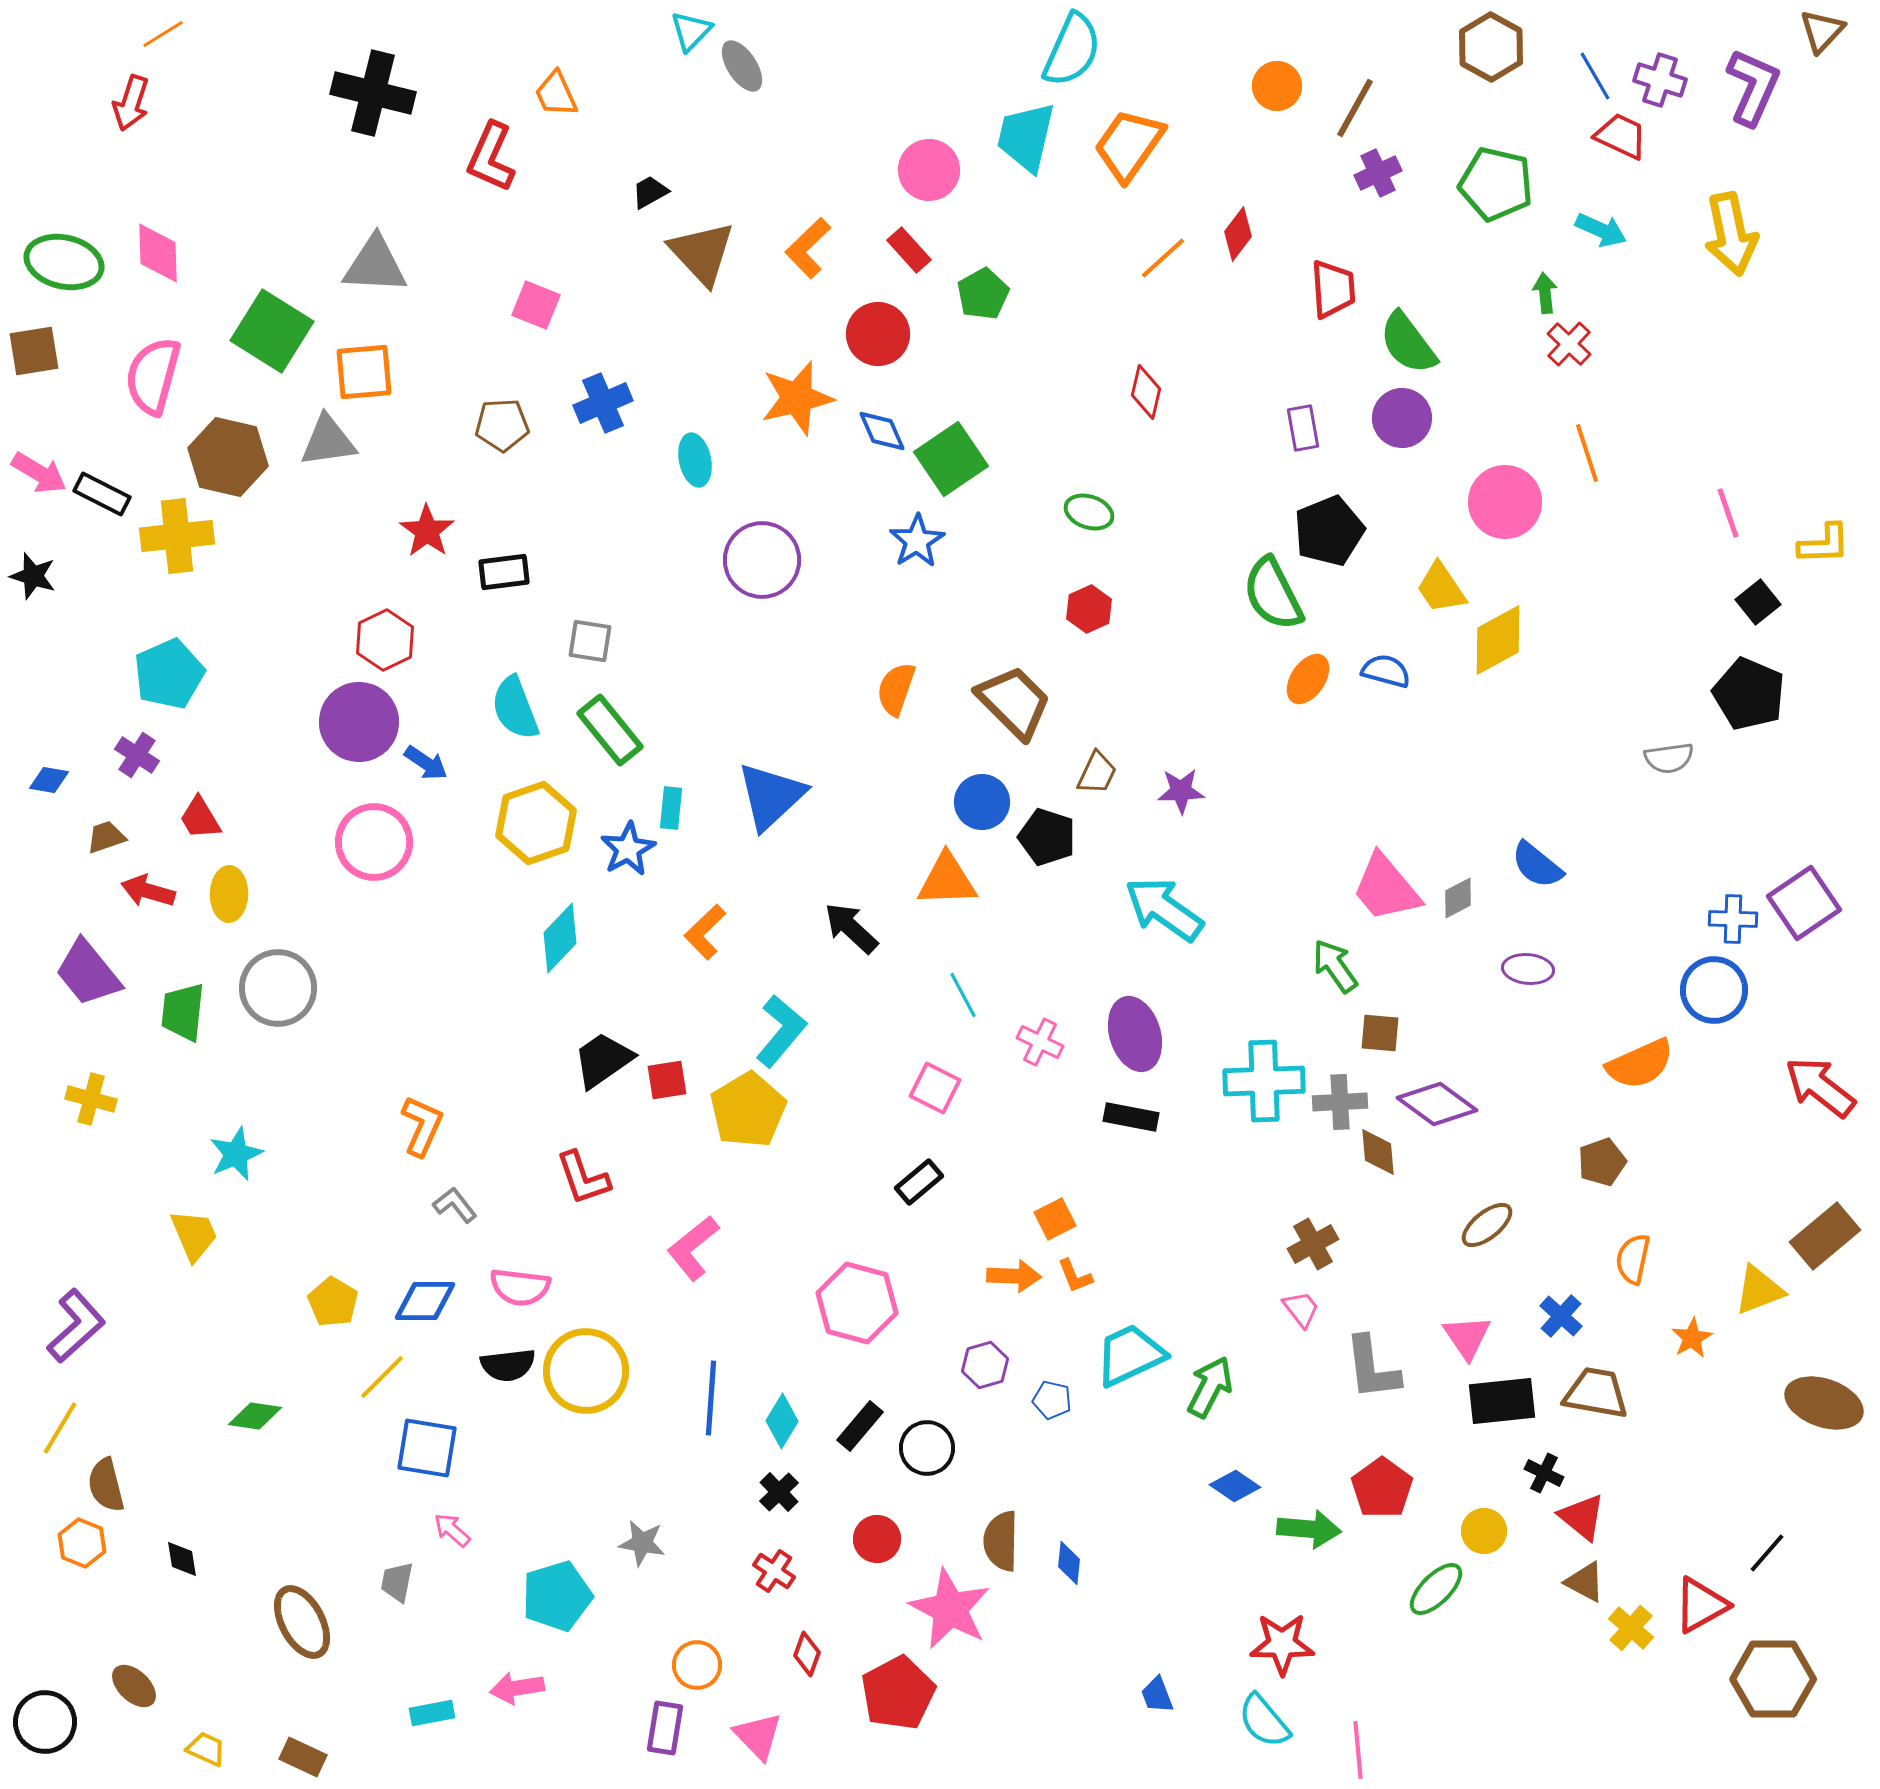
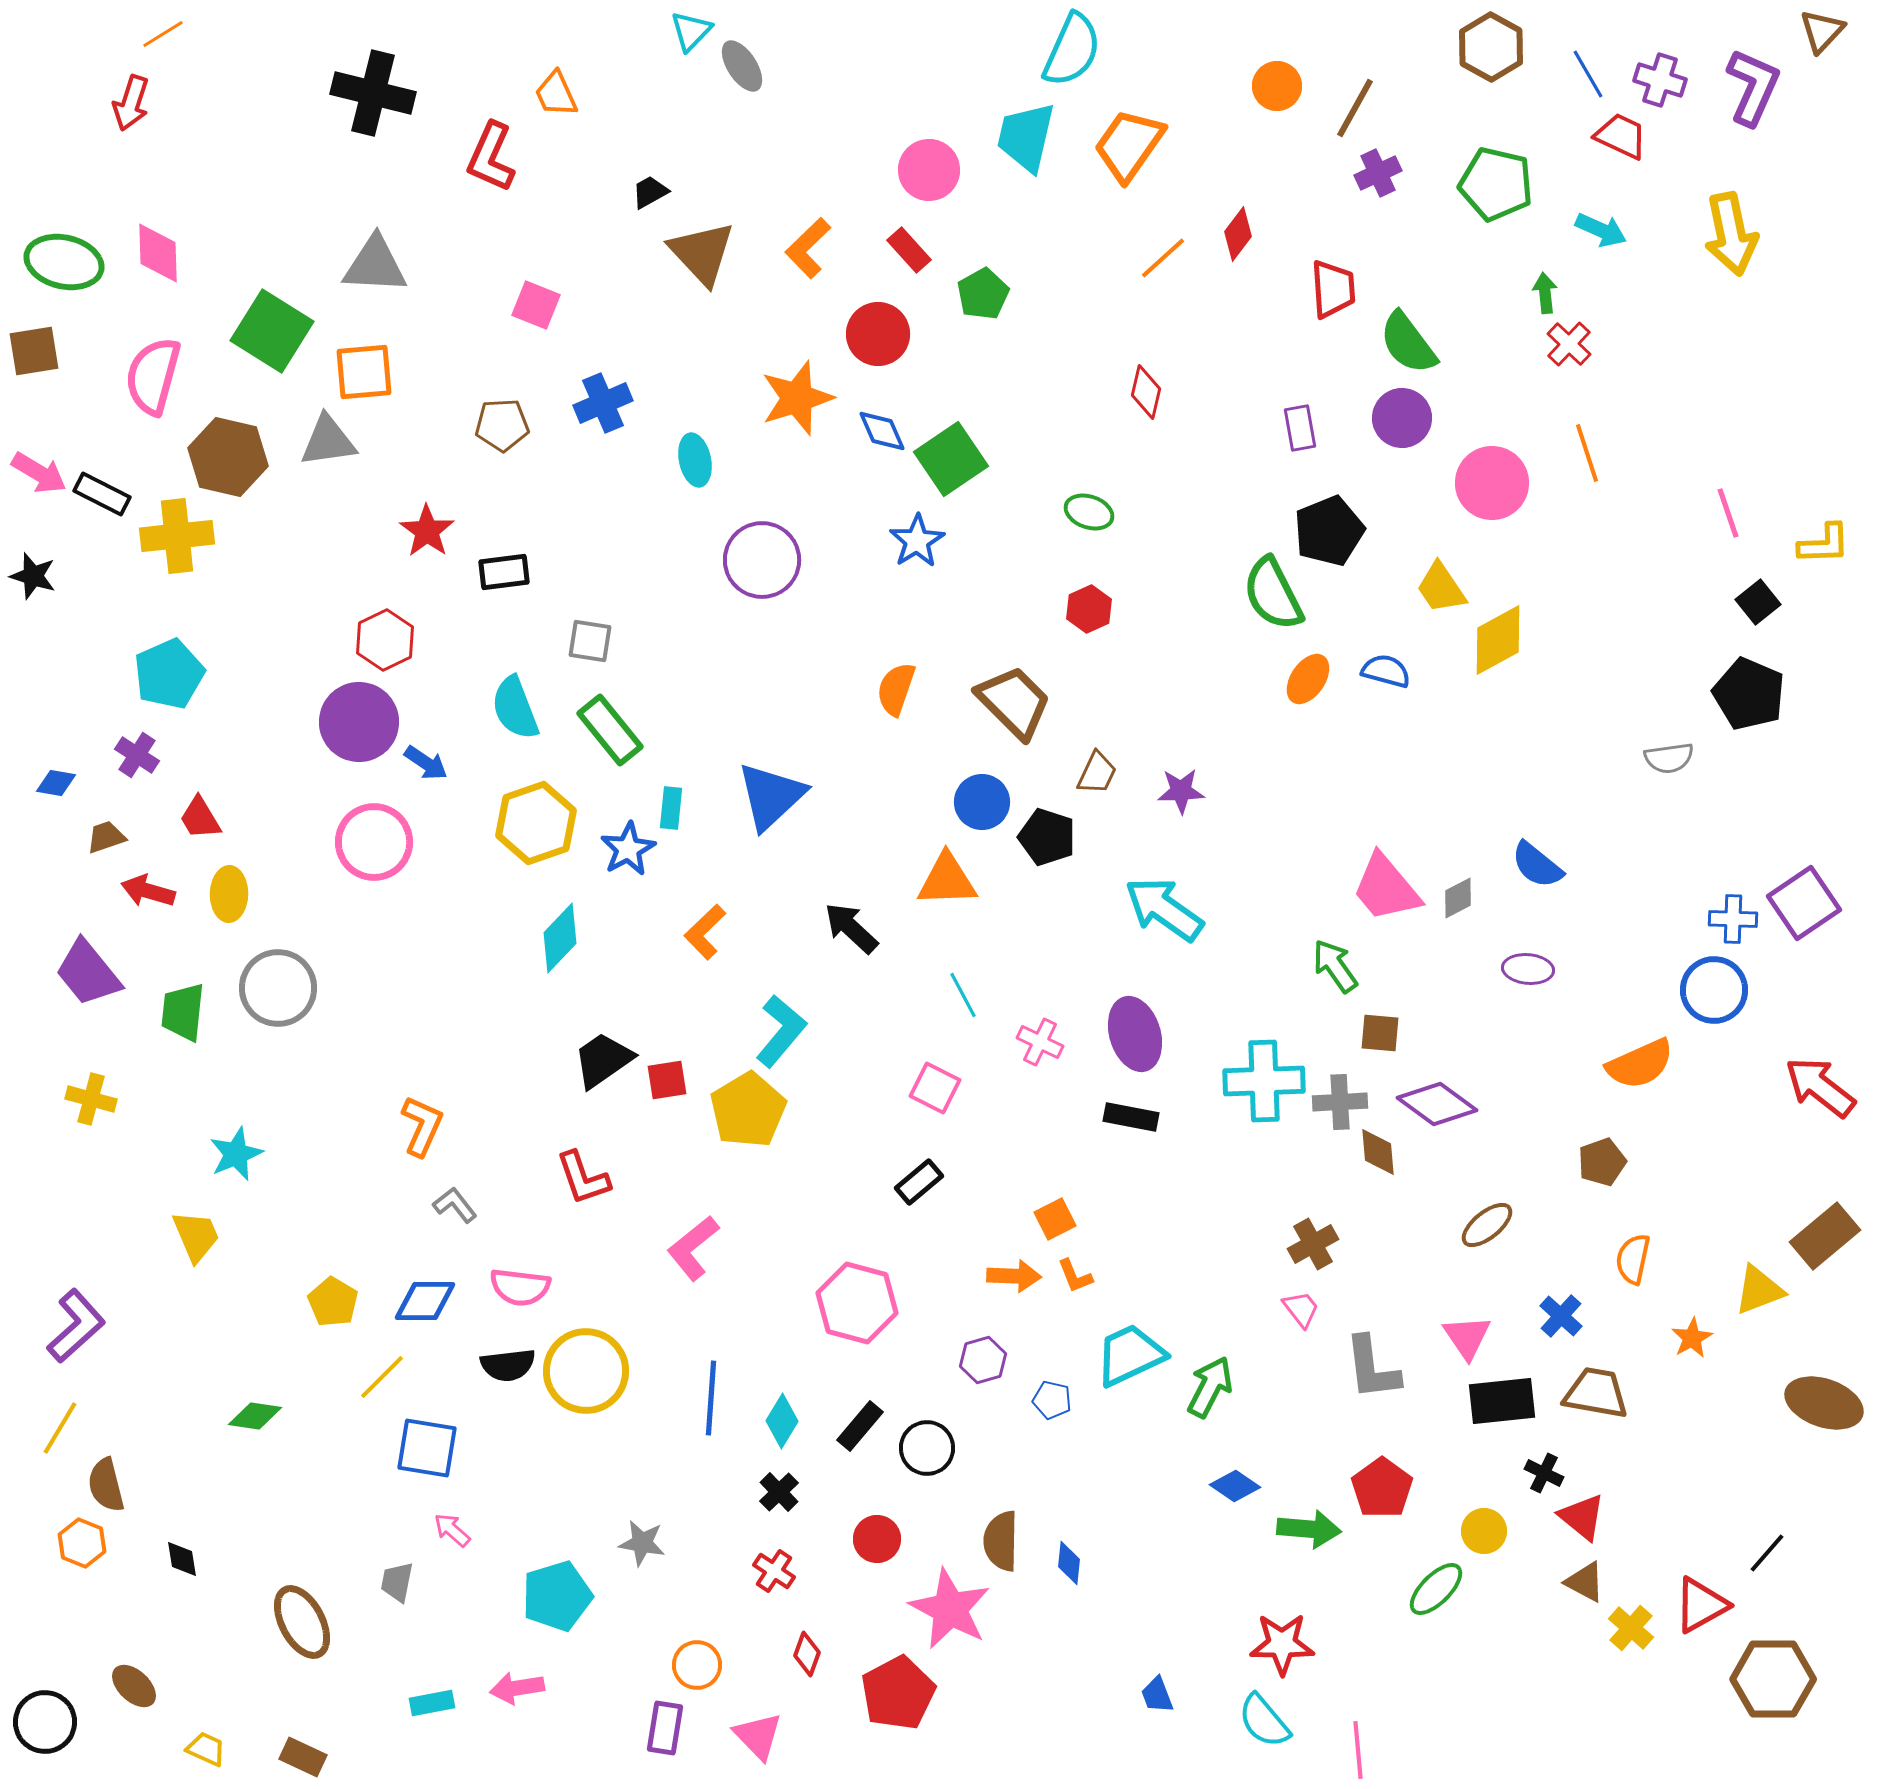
blue line at (1595, 76): moved 7 px left, 2 px up
orange star at (797, 398): rotated 4 degrees counterclockwise
purple rectangle at (1303, 428): moved 3 px left
pink circle at (1505, 502): moved 13 px left, 19 px up
blue diamond at (49, 780): moved 7 px right, 3 px down
yellow trapezoid at (194, 1235): moved 2 px right, 1 px down
purple hexagon at (985, 1365): moved 2 px left, 5 px up
cyan rectangle at (432, 1713): moved 10 px up
